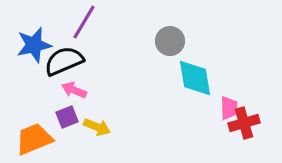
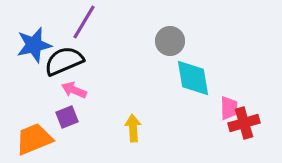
cyan diamond: moved 2 px left
yellow arrow: moved 36 px right, 1 px down; rotated 116 degrees counterclockwise
